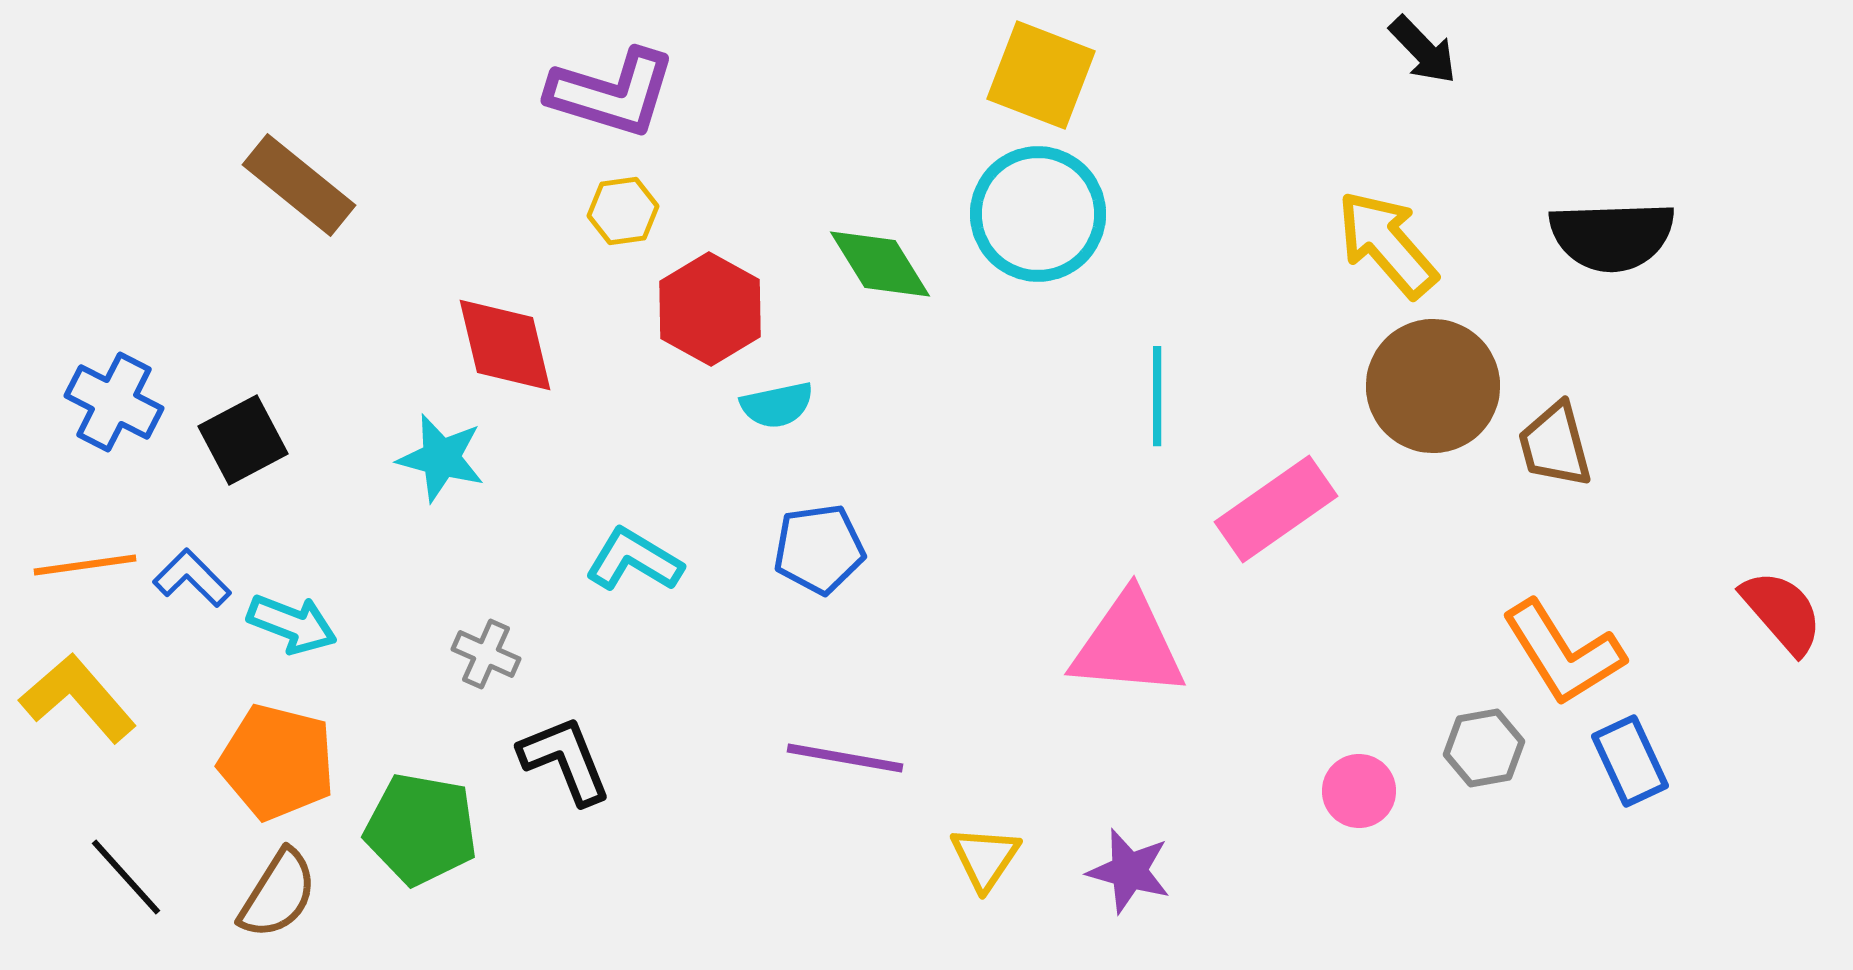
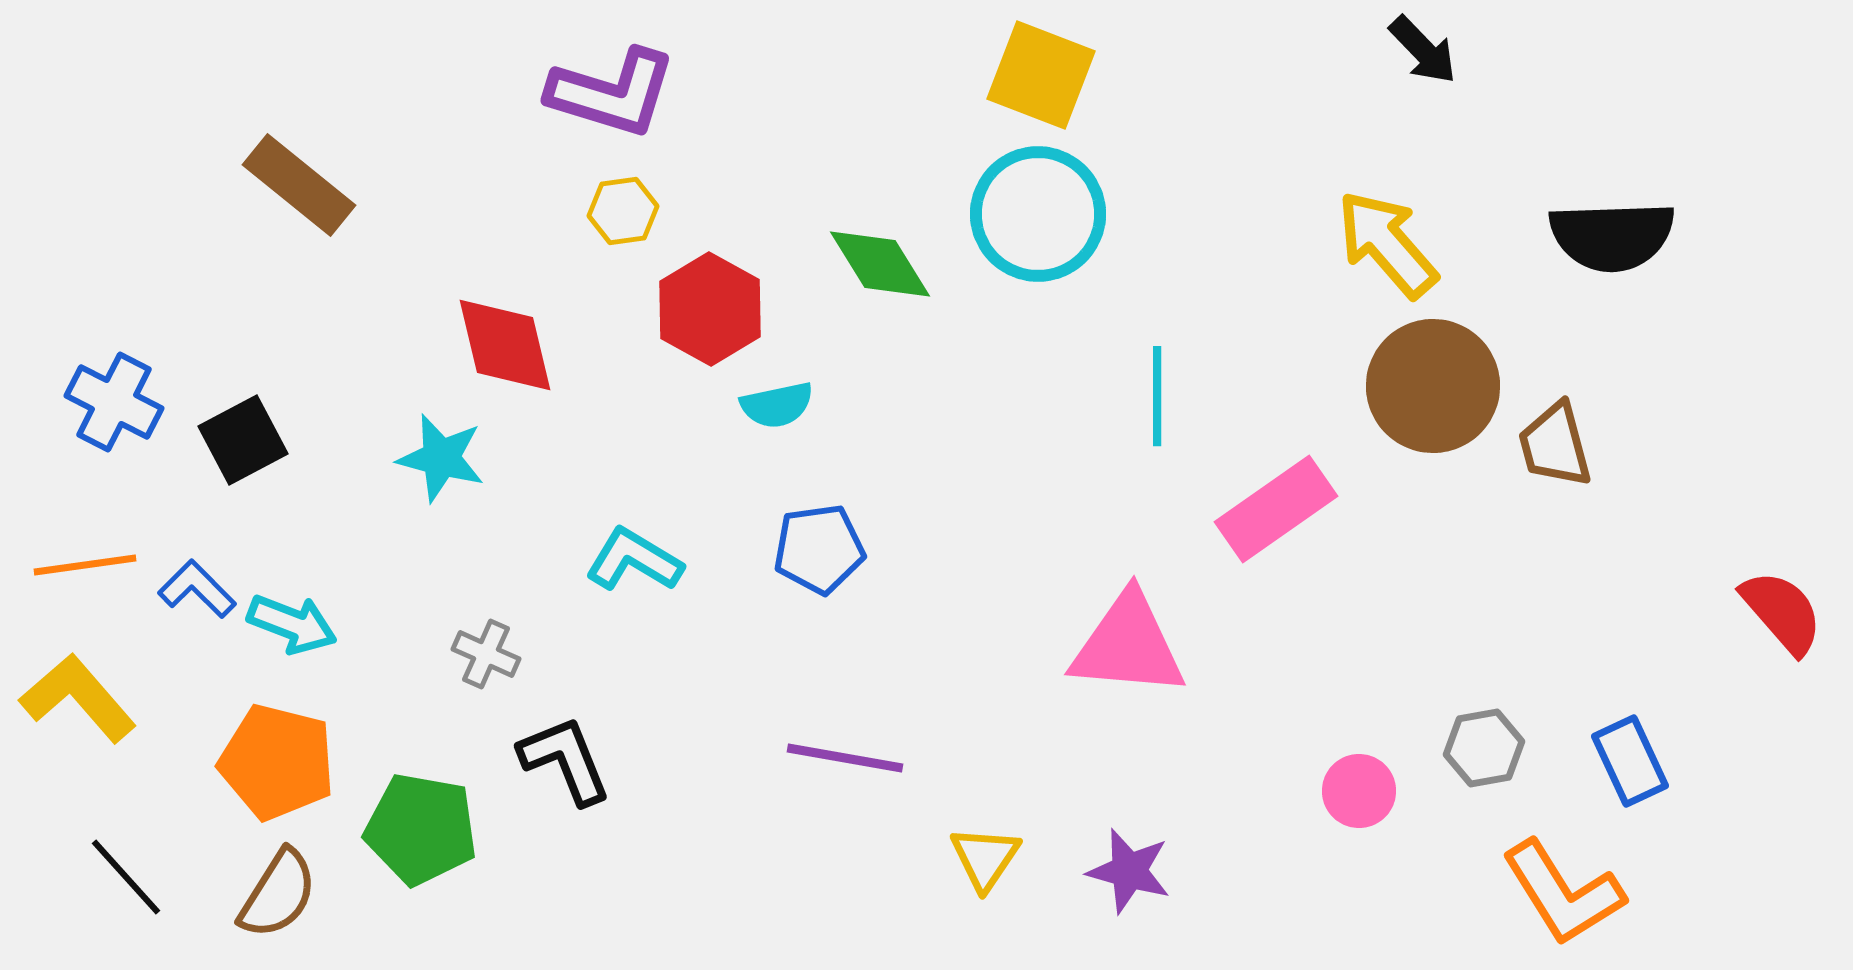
blue L-shape: moved 5 px right, 11 px down
orange L-shape: moved 240 px down
